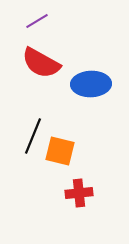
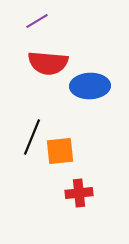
red semicircle: moved 7 px right; rotated 24 degrees counterclockwise
blue ellipse: moved 1 px left, 2 px down
black line: moved 1 px left, 1 px down
orange square: rotated 20 degrees counterclockwise
